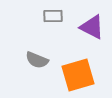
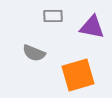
purple triangle: rotated 16 degrees counterclockwise
gray semicircle: moved 3 px left, 7 px up
